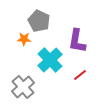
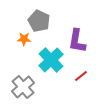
cyan cross: moved 1 px right
red line: moved 1 px right, 1 px down
